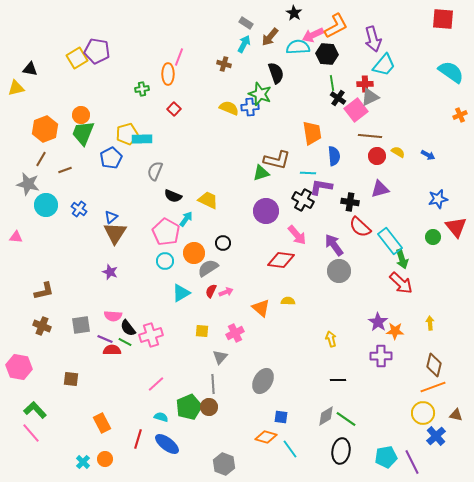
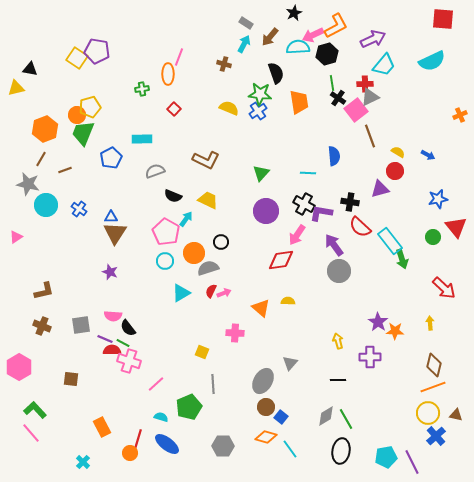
black star at (294, 13): rotated 14 degrees clockwise
purple arrow at (373, 39): rotated 100 degrees counterclockwise
black hexagon at (327, 54): rotated 20 degrees counterclockwise
yellow square at (77, 58): rotated 25 degrees counterclockwise
cyan semicircle at (451, 72): moved 19 px left, 11 px up; rotated 120 degrees clockwise
green star at (260, 94): rotated 15 degrees counterclockwise
blue cross at (250, 107): moved 8 px right, 4 px down; rotated 30 degrees counterclockwise
orange circle at (81, 115): moved 4 px left
orange trapezoid at (312, 133): moved 13 px left, 31 px up
yellow pentagon at (127, 134): moved 37 px left, 27 px up
brown line at (370, 136): rotated 65 degrees clockwise
red circle at (377, 156): moved 18 px right, 15 px down
brown L-shape at (277, 160): moved 71 px left; rotated 12 degrees clockwise
gray semicircle at (155, 171): rotated 48 degrees clockwise
green triangle at (261, 173): rotated 30 degrees counterclockwise
purple L-shape at (321, 187): moved 26 px down
black cross at (303, 200): moved 1 px right, 4 px down
blue triangle at (111, 217): rotated 40 degrees clockwise
pink arrow at (297, 235): rotated 75 degrees clockwise
pink triangle at (16, 237): rotated 40 degrees counterclockwise
black circle at (223, 243): moved 2 px left, 1 px up
red diamond at (281, 260): rotated 16 degrees counterclockwise
gray semicircle at (208, 268): rotated 15 degrees clockwise
red arrow at (401, 283): moved 43 px right, 5 px down
pink arrow at (226, 292): moved 2 px left, 1 px down
yellow square at (202, 331): moved 21 px down; rotated 16 degrees clockwise
pink cross at (235, 333): rotated 30 degrees clockwise
pink cross at (151, 335): moved 22 px left, 26 px down; rotated 35 degrees clockwise
yellow arrow at (331, 339): moved 7 px right, 2 px down
green line at (125, 342): moved 2 px left, 1 px down
purple cross at (381, 356): moved 11 px left, 1 px down
gray triangle at (220, 357): moved 70 px right, 6 px down
pink hexagon at (19, 367): rotated 20 degrees clockwise
brown circle at (209, 407): moved 57 px right
yellow circle at (423, 413): moved 5 px right
blue square at (281, 417): rotated 32 degrees clockwise
green line at (346, 419): rotated 25 degrees clockwise
orange rectangle at (102, 423): moved 4 px down
orange circle at (105, 459): moved 25 px right, 6 px up
gray hexagon at (224, 464): moved 1 px left, 18 px up; rotated 20 degrees counterclockwise
